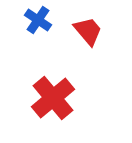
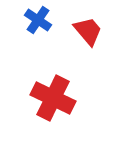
red cross: rotated 24 degrees counterclockwise
